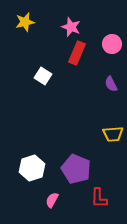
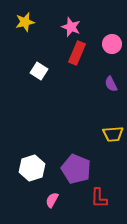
white square: moved 4 px left, 5 px up
